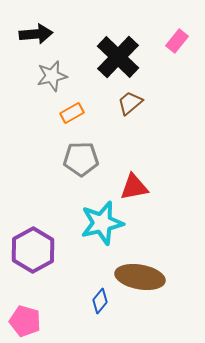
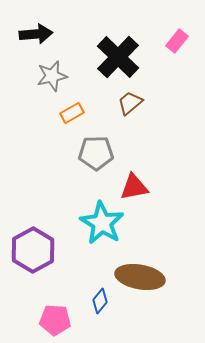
gray pentagon: moved 15 px right, 6 px up
cyan star: rotated 27 degrees counterclockwise
pink pentagon: moved 30 px right, 1 px up; rotated 12 degrees counterclockwise
